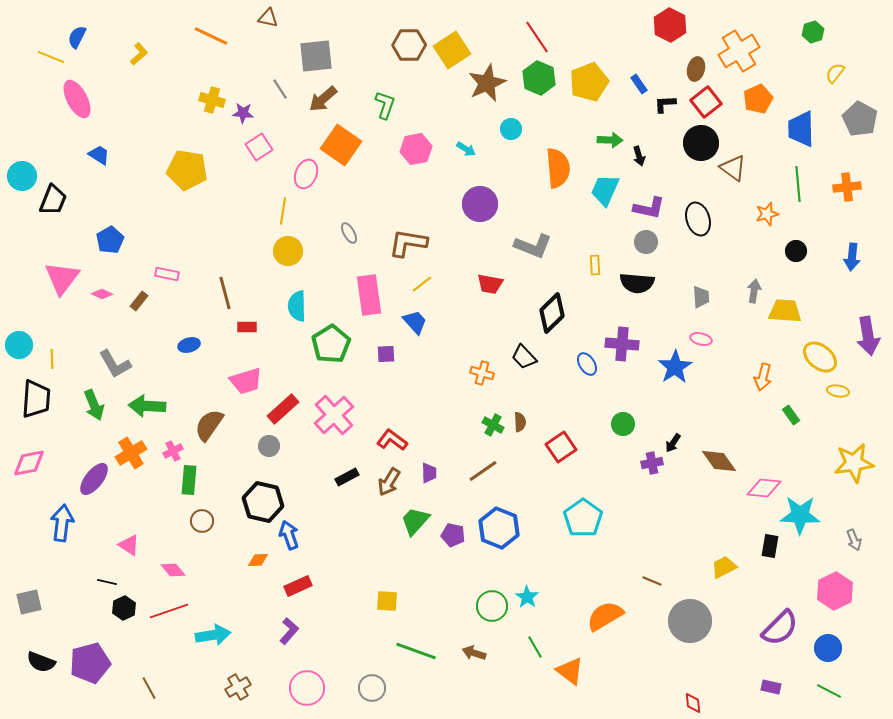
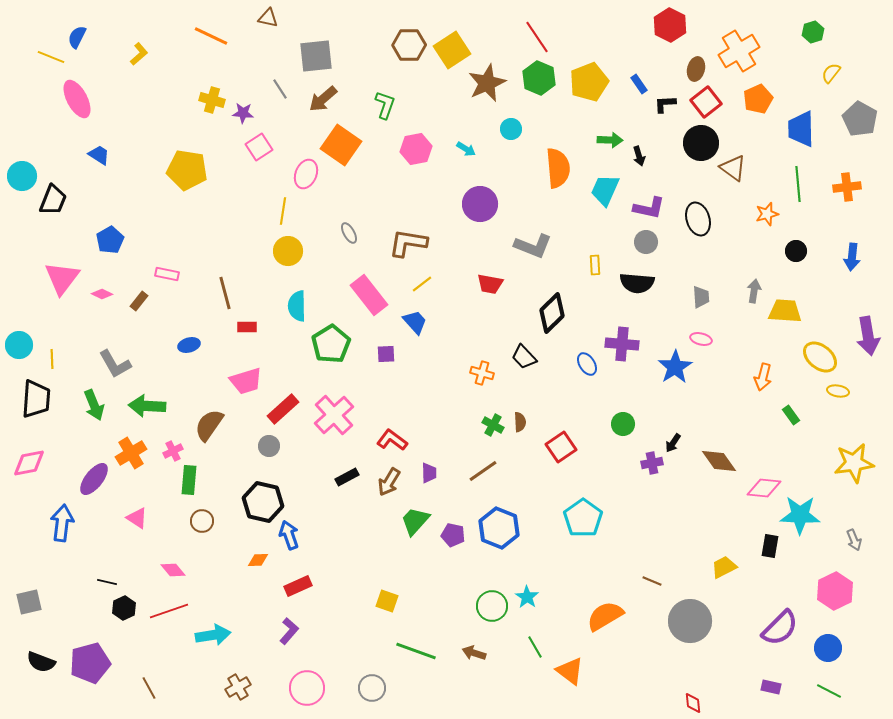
yellow semicircle at (835, 73): moved 4 px left
pink rectangle at (369, 295): rotated 30 degrees counterclockwise
pink triangle at (129, 545): moved 8 px right, 27 px up
yellow square at (387, 601): rotated 15 degrees clockwise
